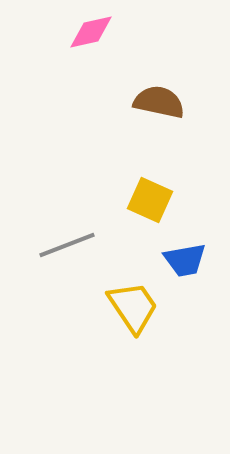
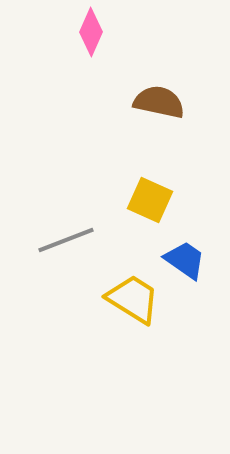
pink diamond: rotated 54 degrees counterclockwise
gray line: moved 1 px left, 5 px up
blue trapezoid: rotated 135 degrees counterclockwise
yellow trapezoid: moved 8 px up; rotated 24 degrees counterclockwise
